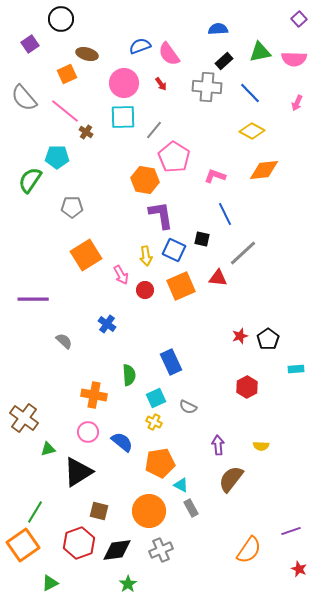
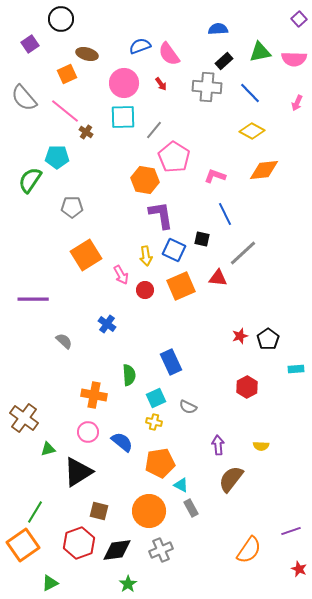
yellow cross at (154, 422): rotated 14 degrees counterclockwise
